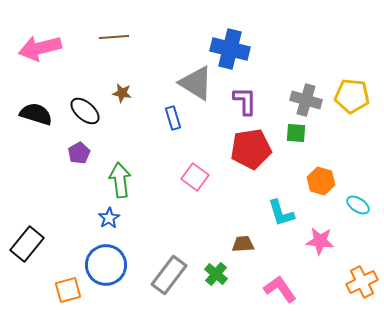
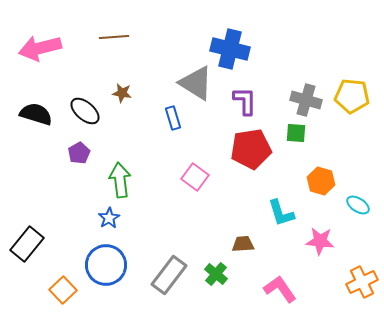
orange square: moved 5 px left; rotated 28 degrees counterclockwise
